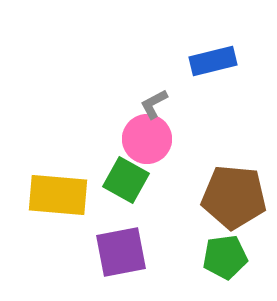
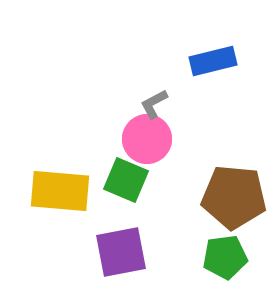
green square: rotated 6 degrees counterclockwise
yellow rectangle: moved 2 px right, 4 px up
